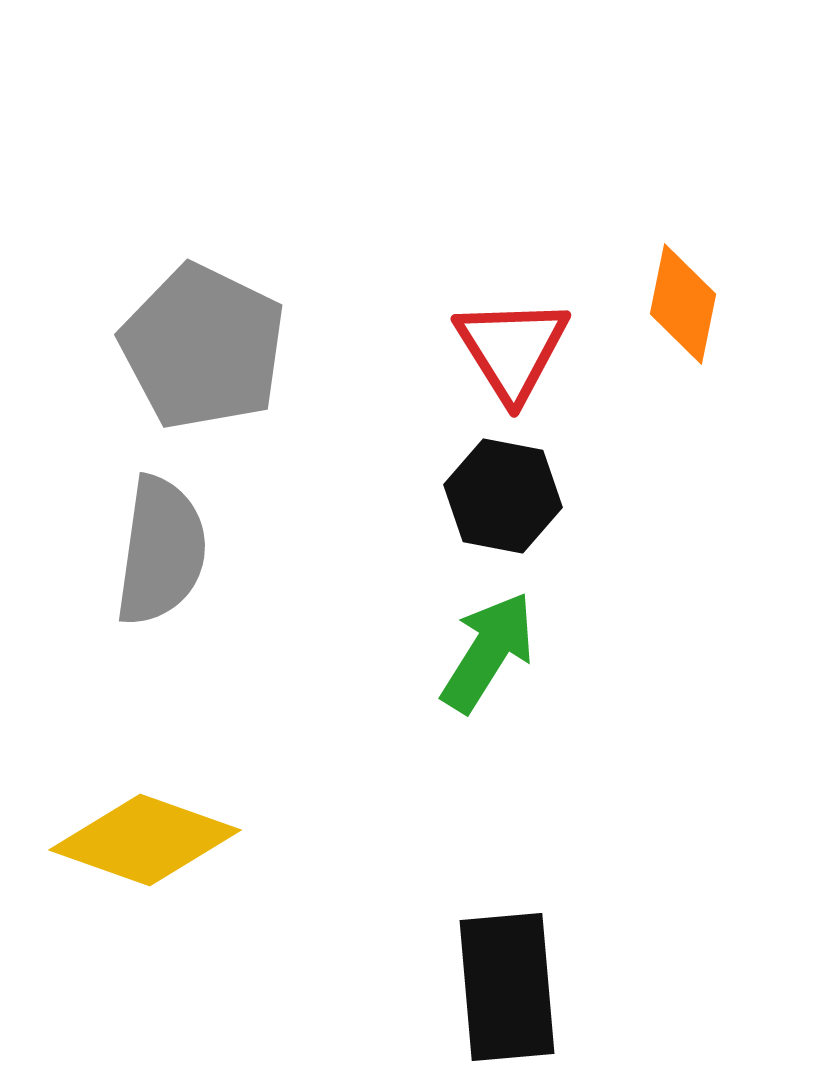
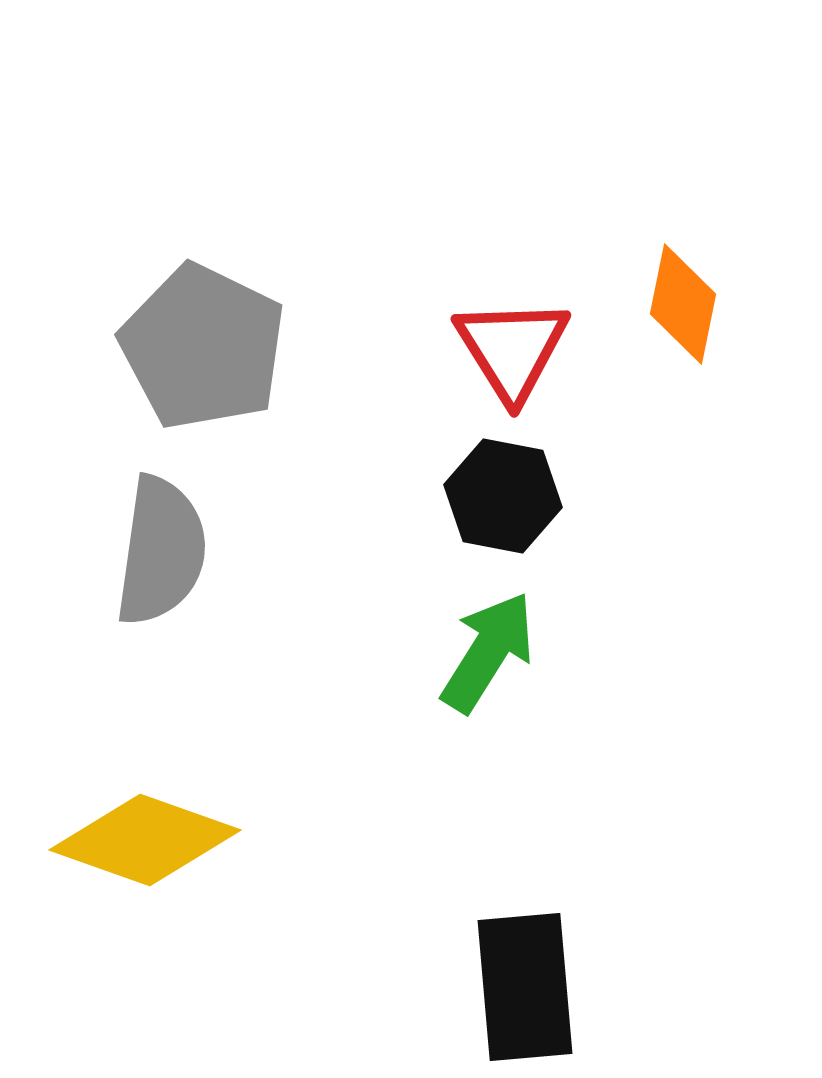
black rectangle: moved 18 px right
